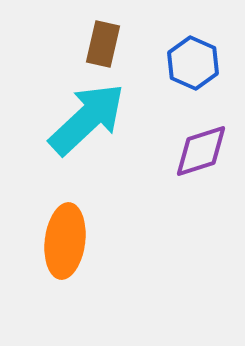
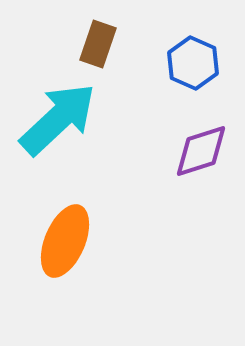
brown rectangle: moved 5 px left; rotated 6 degrees clockwise
cyan arrow: moved 29 px left
orange ellipse: rotated 16 degrees clockwise
